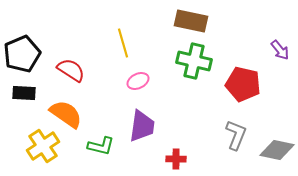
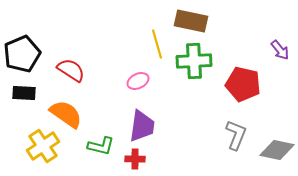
yellow line: moved 34 px right, 1 px down
green cross: rotated 16 degrees counterclockwise
red cross: moved 41 px left
